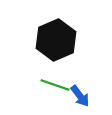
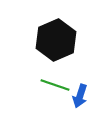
blue arrow: rotated 55 degrees clockwise
